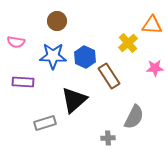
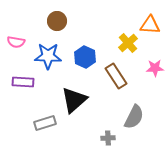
orange triangle: moved 2 px left
blue star: moved 5 px left
brown rectangle: moved 7 px right
